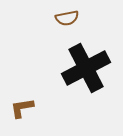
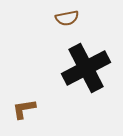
brown L-shape: moved 2 px right, 1 px down
